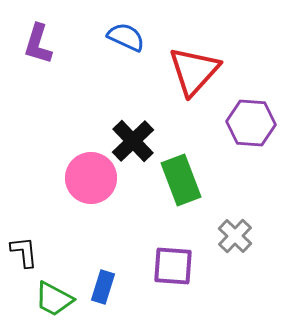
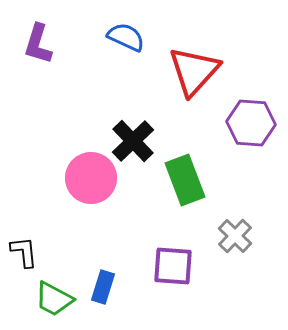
green rectangle: moved 4 px right
